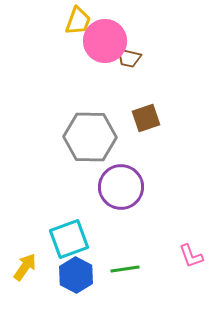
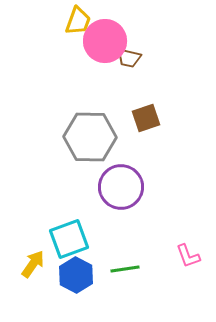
pink L-shape: moved 3 px left
yellow arrow: moved 8 px right, 3 px up
